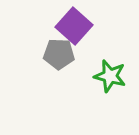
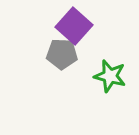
gray pentagon: moved 3 px right
